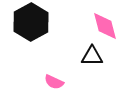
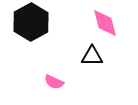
pink diamond: moved 3 px up
